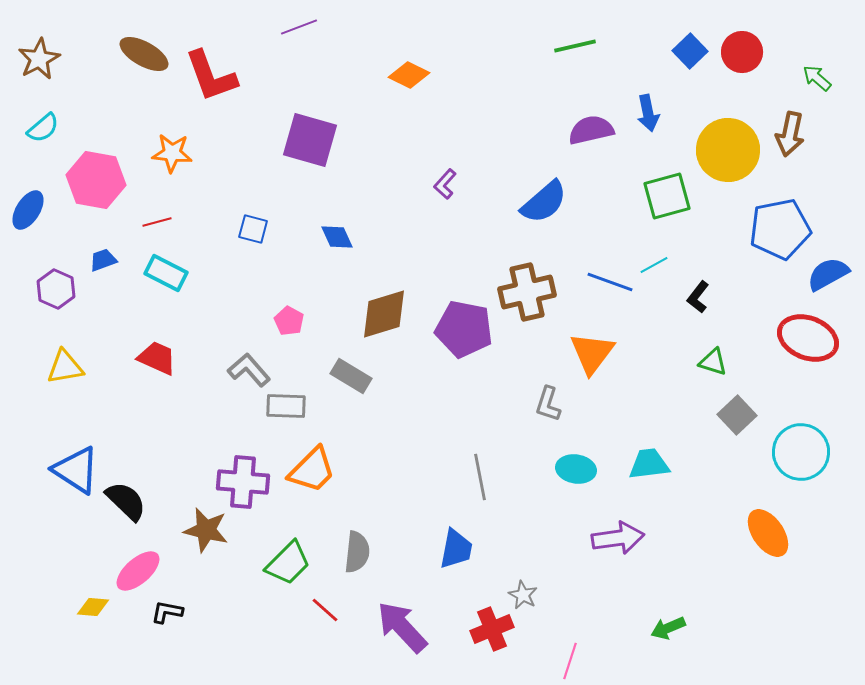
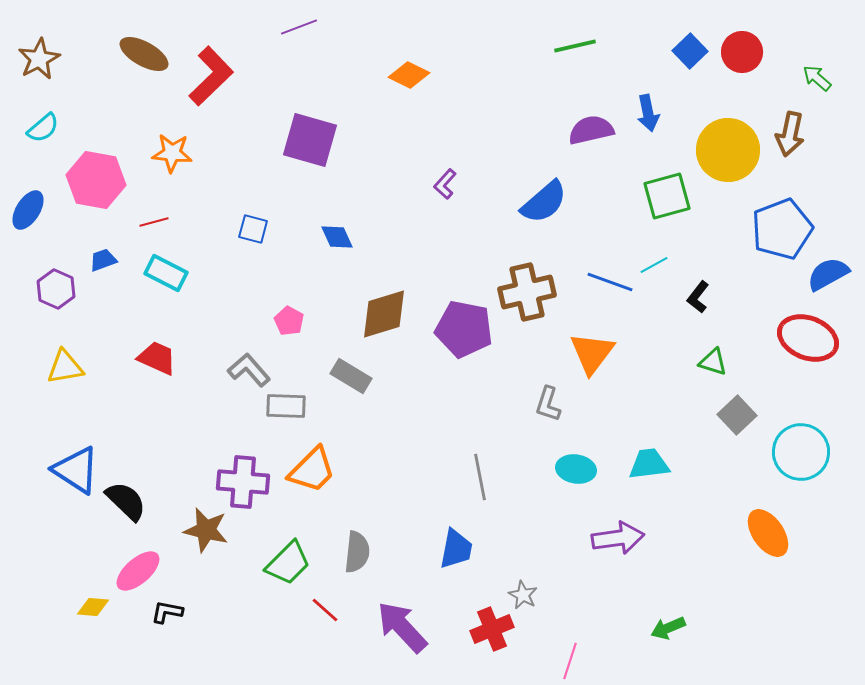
red L-shape at (211, 76): rotated 114 degrees counterclockwise
red line at (157, 222): moved 3 px left
blue pentagon at (780, 229): moved 2 px right; rotated 10 degrees counterclockwise
